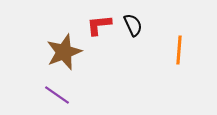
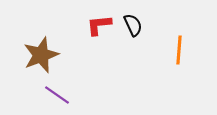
brown star: moved 23 px left, 3 px down
